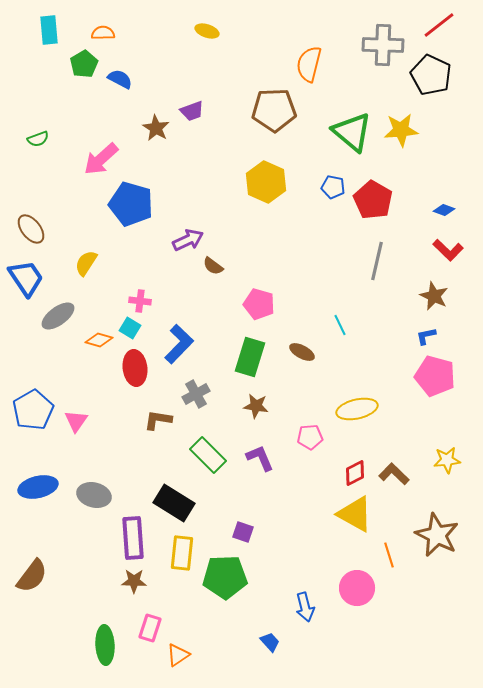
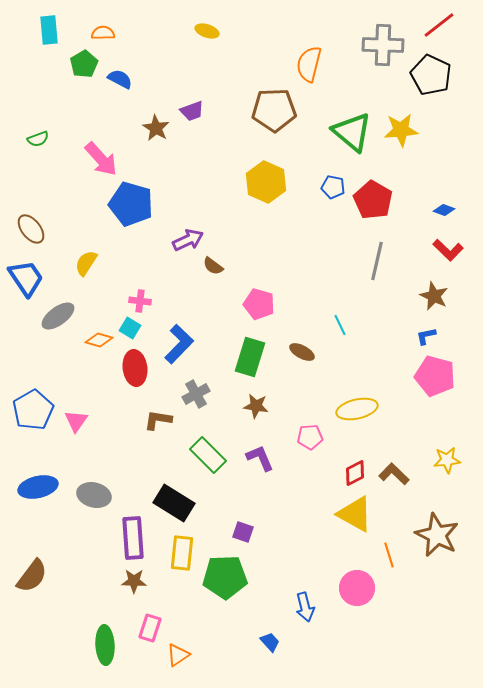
pink arrow at (101, 159): rotated 90 degrees counterclockwise
